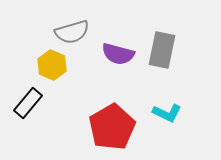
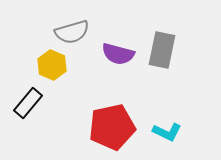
cyan L-shape: moved 19 px down
red pentagon: rotated 18 degrees clockwise
